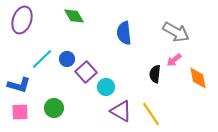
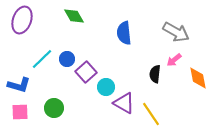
purple triangle: moved 3 px right, 8 px up
